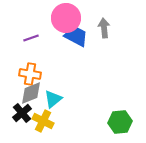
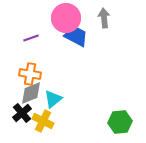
gray arrow: moved 10 px up
